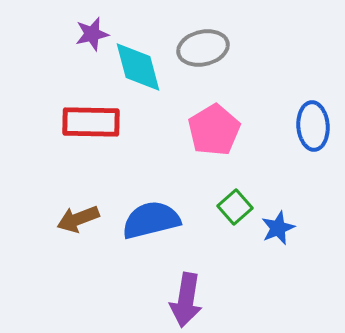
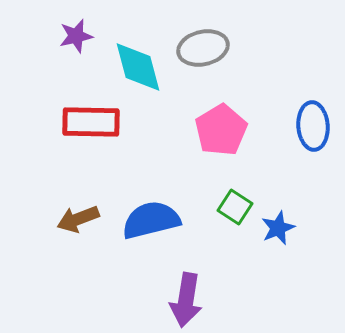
purple star: moved 16 px left, 2 px down
pink pentagon: moved 7 px right
green square: rotated 16 degrees counterclockwise
